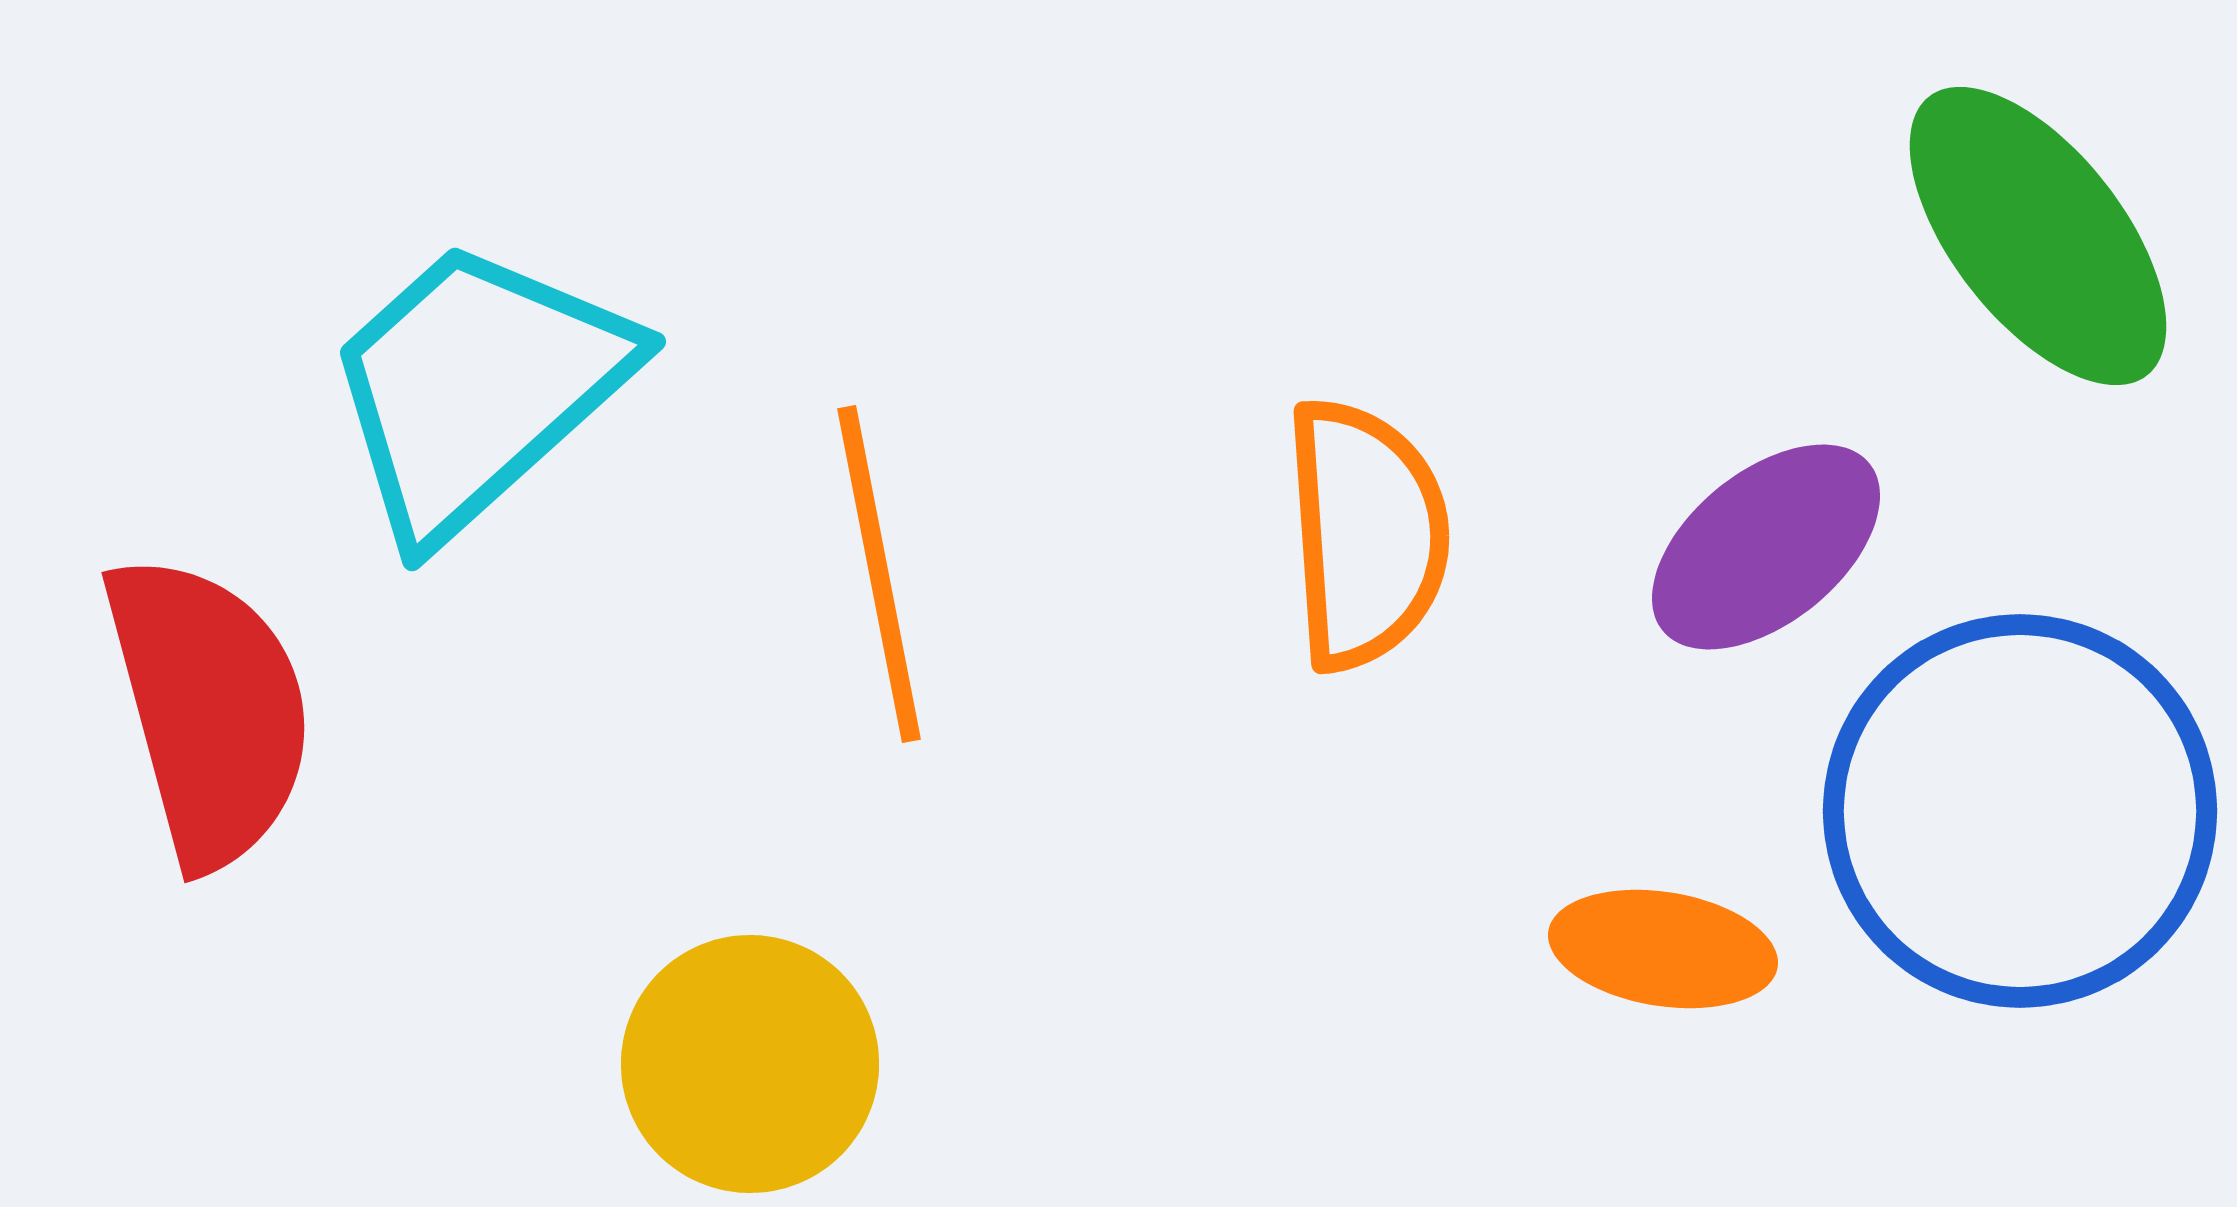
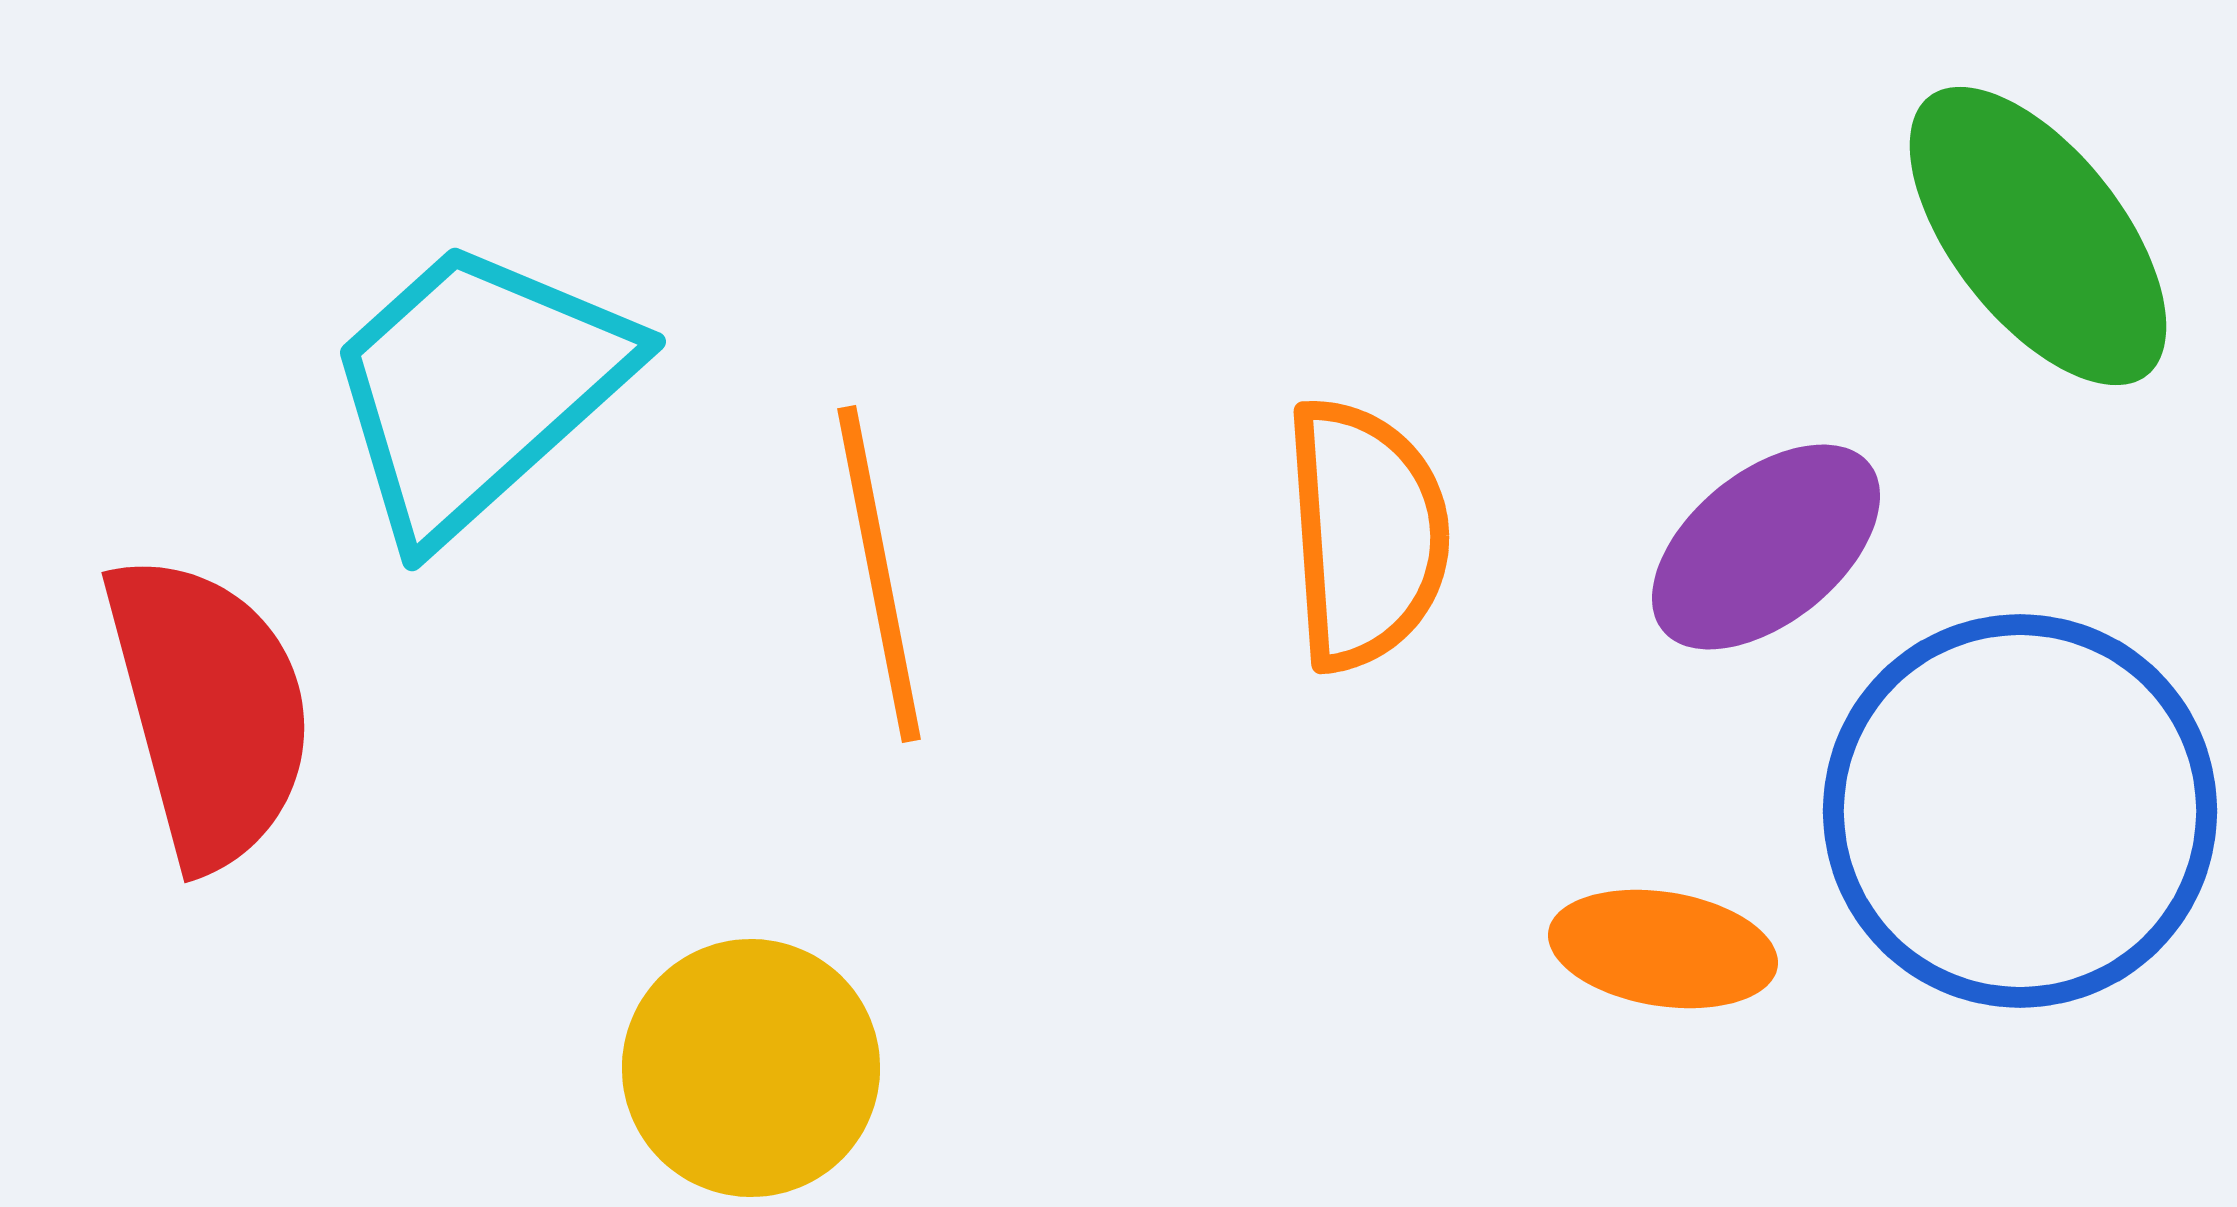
yellow circle: moved 1 px right, 4 px down
